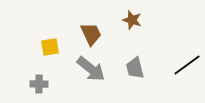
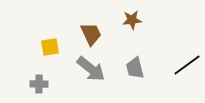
brown star: rotated 24 degrees counterclockwise
